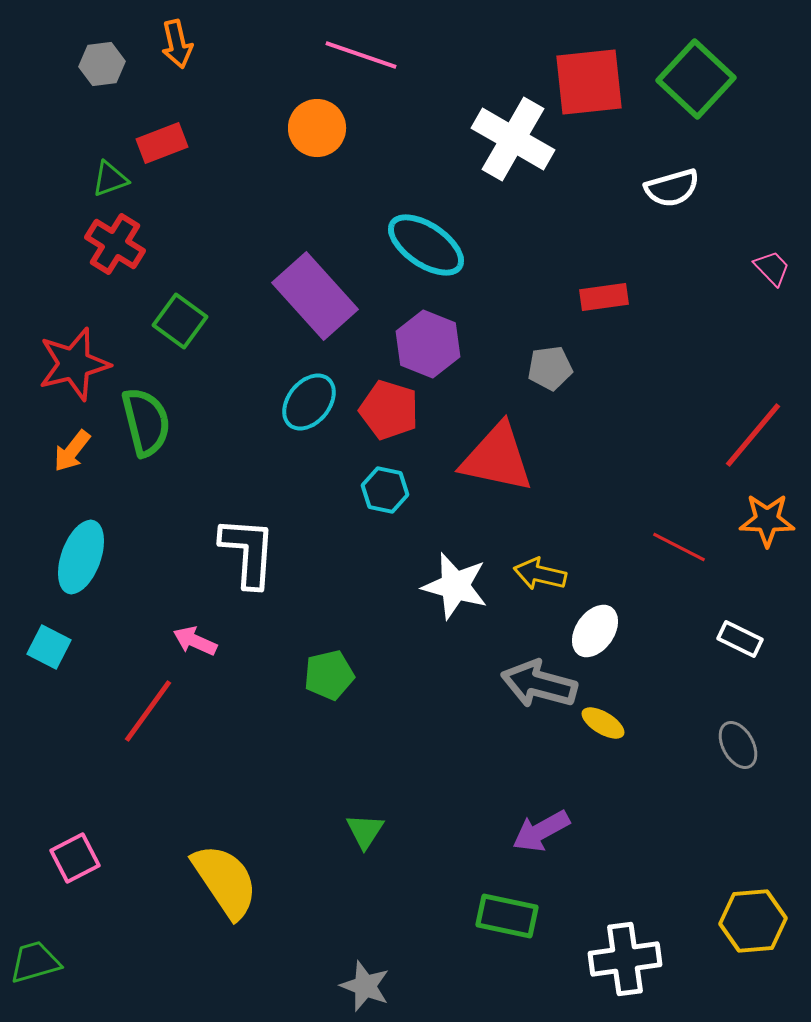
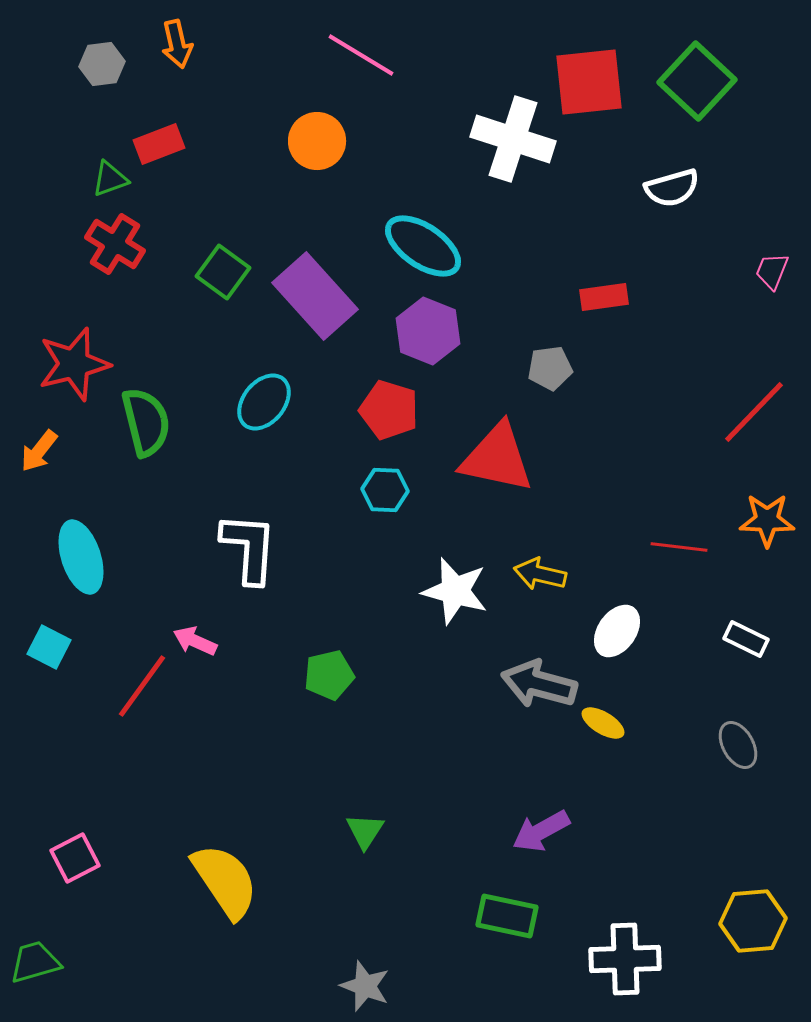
pink line at (361, 55): rotated 12 degrees clockwise
green square at (696, 79): moved 1 px right, 2 px down
orange circle at (317, 128): moved 13 px down
white cross at (513, 139): rotated 12 degrees counterclockwise
red rectangle at (162, 143): moved 3 px left, 1 px down
cyan ellipse at (426, 245): moved 3 px left, 1 px down
pink trapezoid at (772, 268): moved 3 px down; rotated 114 degrees counterclockwise
green square at (180, 321): moved 43 px right, 49 px up
purple hexagon at (428, 344): moved 13 px up
cyan ellipse at (309, 402): moved 45 px left
red line at (753, 435): moved 1 px right, 23 px up; rotated 4 degrees clockwise
orange arrow at (72, 451): moved 33 px left
cyan hexagon at (385, 490): rotated 9 degrees counterclockwise
red line at (679, 547): rotated 20 degrees counterclockwise
white L-shape at (248, 552): moved 1 px right, 4 px up
cyan ellipse at (81, 557): rotated 38 degrees counterclockwise
white star at (455, 586): moved 5 px down
white ellipse at (595, 631): moved 22 px right
white rectangle at (740, 639): moved 6 px right
red line at (148, 711): moved 6 px left, 25 px up
white cross at (625, 959): rotated 6 degrees clockwise
